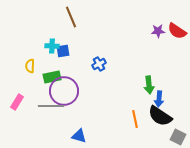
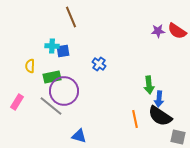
blue cross: rotated 24 degrees counterclockwise
gray line: rotated 40 degrees clockwise
gray square: rotated 14 degrees counterclockwise
